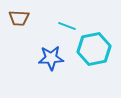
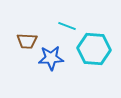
brown trapezoid: moved 8 px right, 23 px down
cyan hexagon: rotated 16 degrees clockwise
